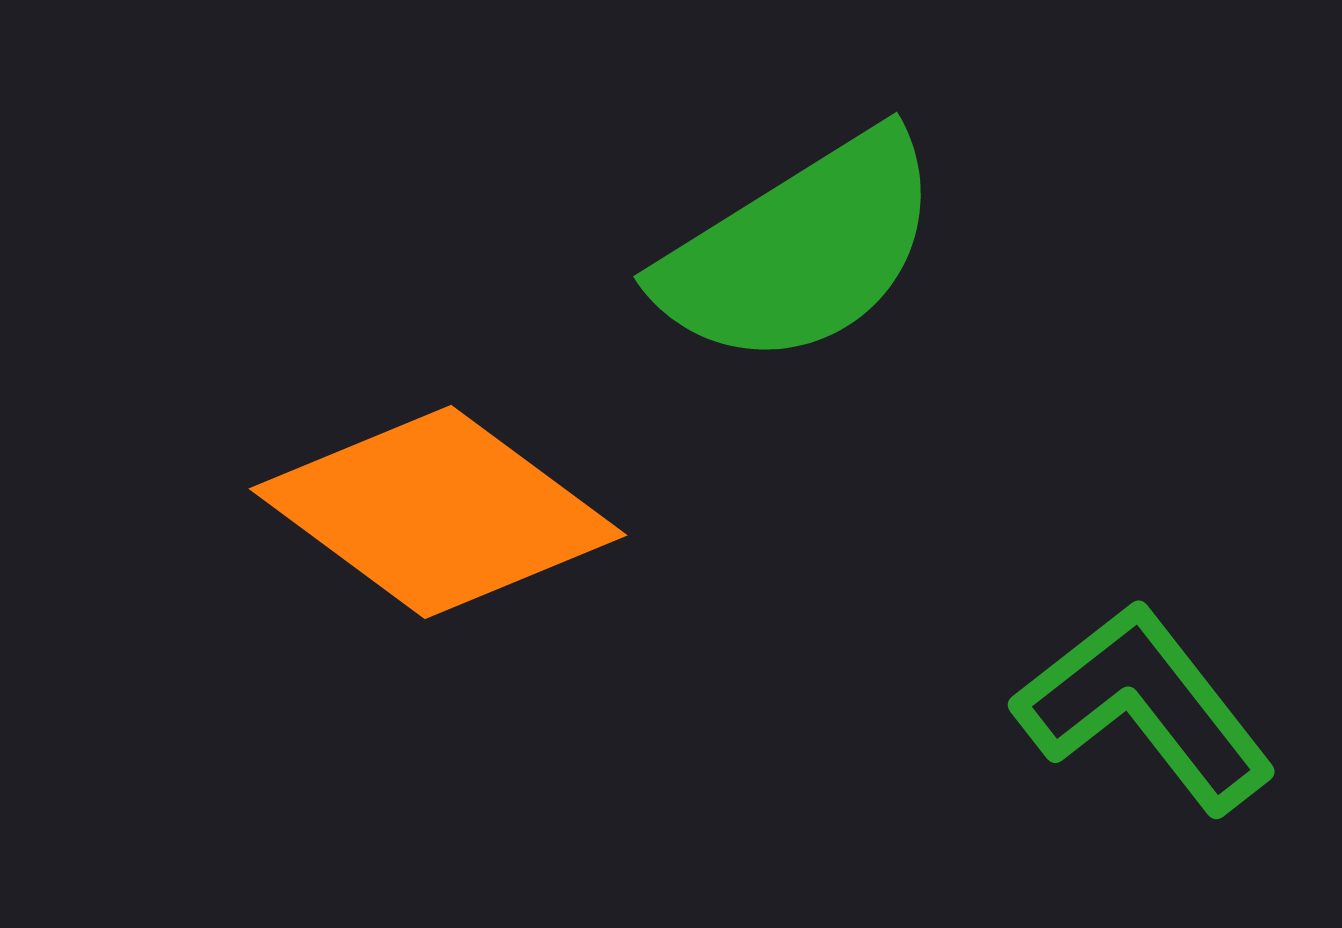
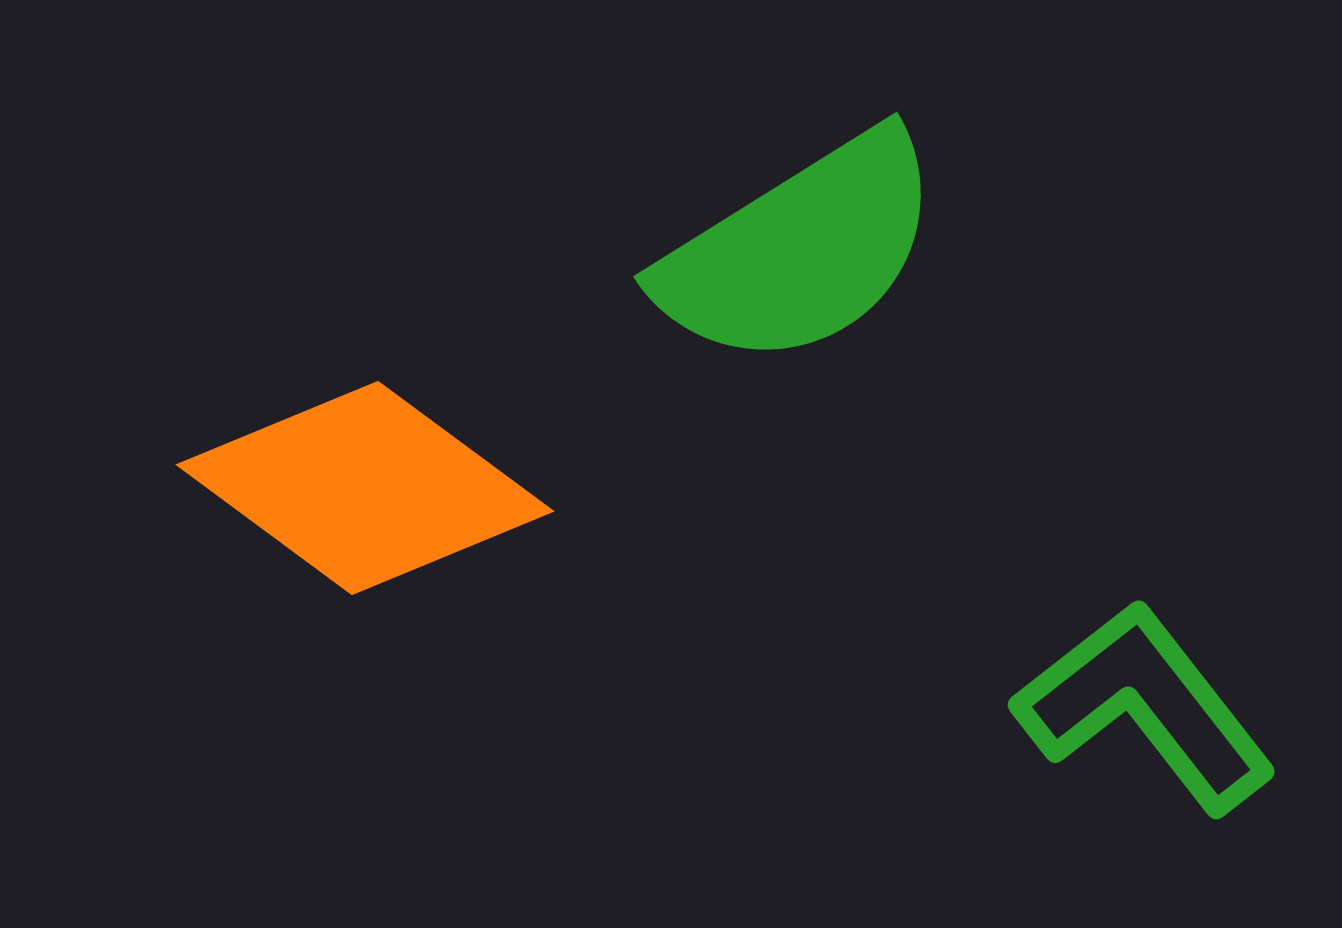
orange diamond: moved 73 px left, 24 px up
